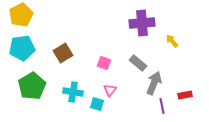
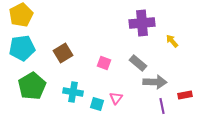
gray arrow: moved 1 px right, 1 px up; rotated 70 degrees clockwise
pink triangle: moved 6 px right, 8 px down
